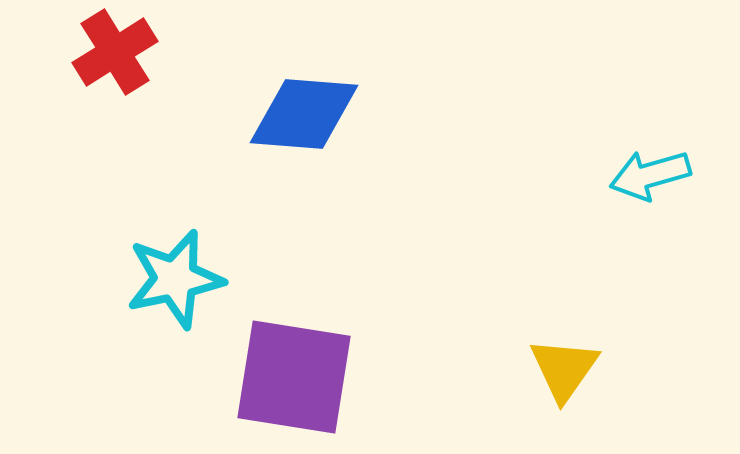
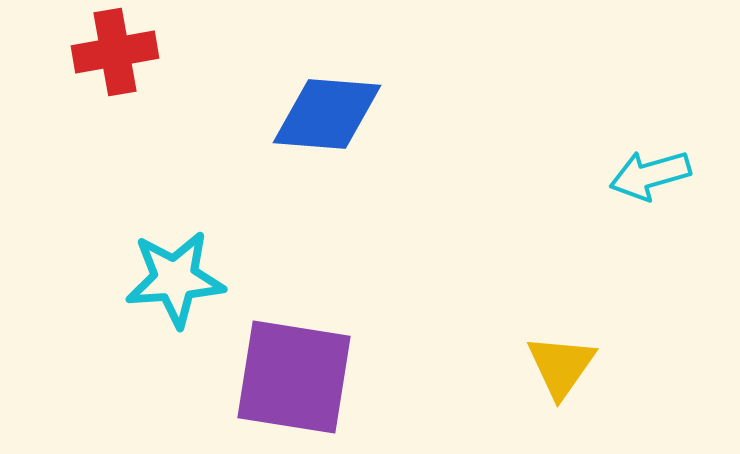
red cross: rotated 22 degrees clockwise
blue diamond: moved 23 px right
cyan star: rotated 8 degrees clockwise
yellow triangle: moved 3 px left, 3 px up
